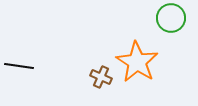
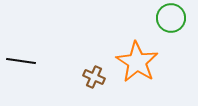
black line: moved 2 px right, 5 px up
brown cross: moved 7 px left
